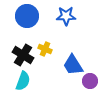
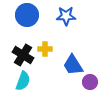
blue circle: moved 1 px up
yellow cross: rotated 24 degrees counterclockwise
purple circle: moved 1 px down
